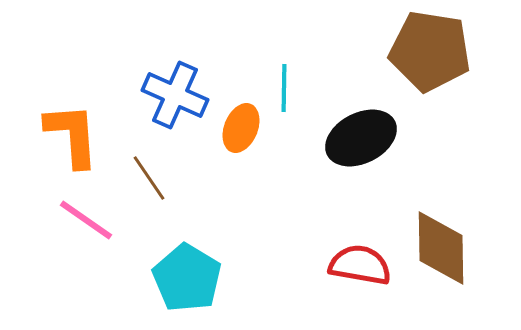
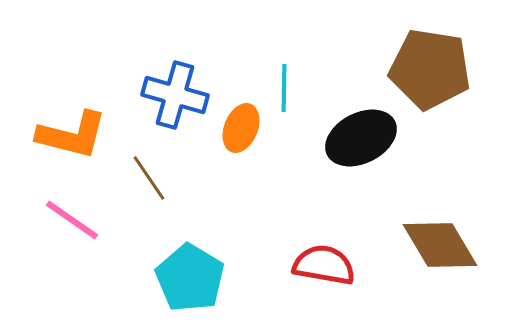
brown pentagon: moved 18 px down
blue cross: rotated 8 degrees counterclockwise
orange L-shape: rotated 108 degrees clockwise
pink line: moved 14 px left
brown diamond: moved 1 px left, 3 px up; rotated 30 degrees counterclockwise
red semicircle: moved 36 px left
cyan pentagon: moved 3 px right
